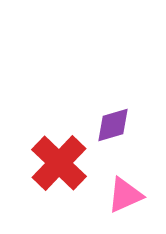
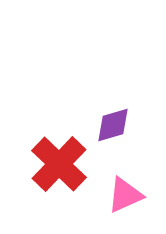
red cross: moved 1 px down
